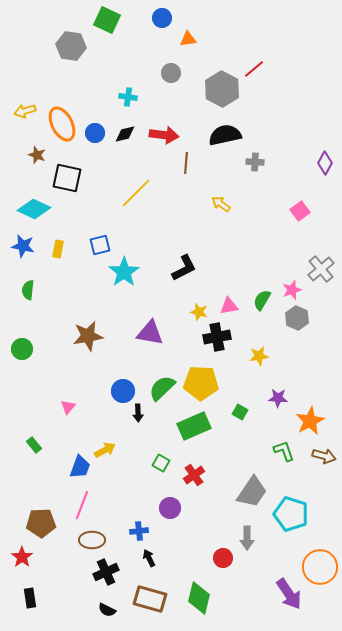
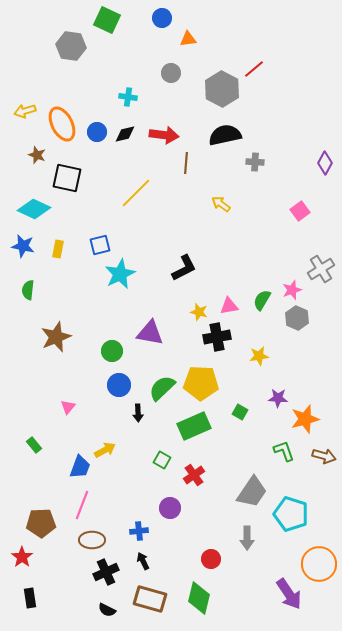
blue circle at (95, 133): moved 2 px right, 1 px up
gray cross at (321, 269): rotated 8 degrees clockwise
cyan star at (124, 272): moved 4 px left, 2 px down; rotated 8 degrees clockwise
brown star at (88, 336): moved 32 px left, 1 px down; rotated 12 degrees counterclockwise
green circle at (22, 349): moved 90 px right, 2 px down
blue circle at (123, 391): moved 4 px left, 6 px up
orange star at (310, 421): moved 5 px left, 2 px up; rotated 12 degrees clockwise
green square at (161, 463): moved 1 px right, 3 px up
black arrow at (149, 558): moved 6 px left, 3 px down
red circle at (223, 558): moved 12 px left, 1 px down
orange circle at (320, 567): moved 1 px left, 3 px up
